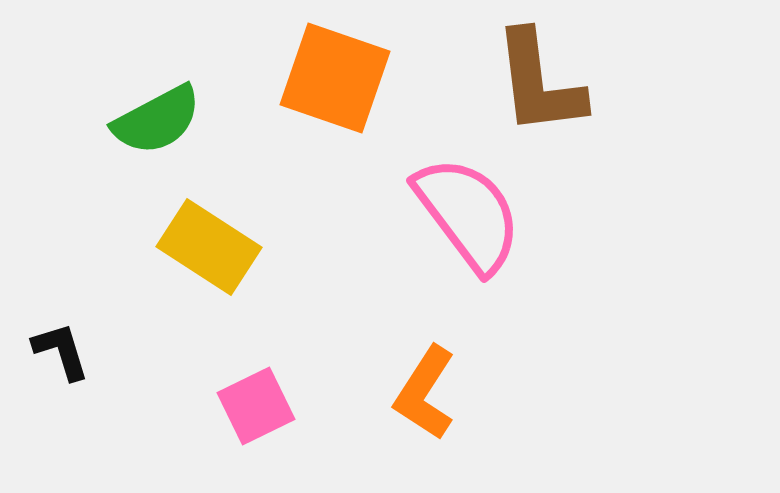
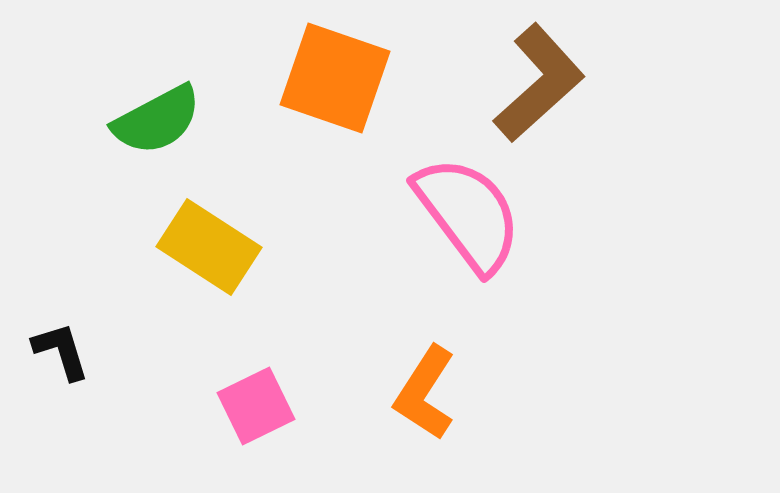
brown L-shape: rotated 125 degrees counterclockwise
